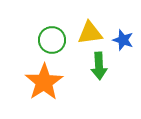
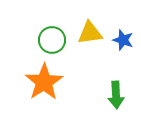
green arrow: moved 17 px right, 29 px down
